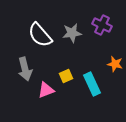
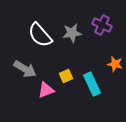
gray arrow: rotated 45 degrees counterclockwise
